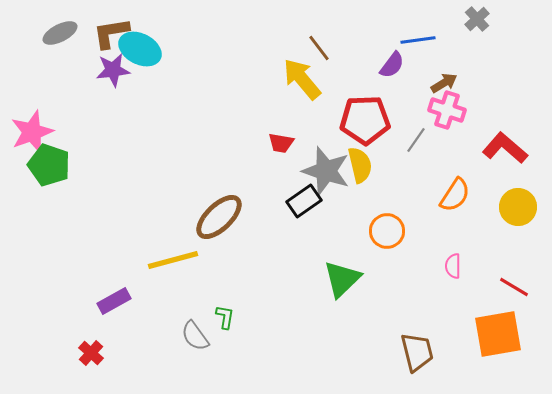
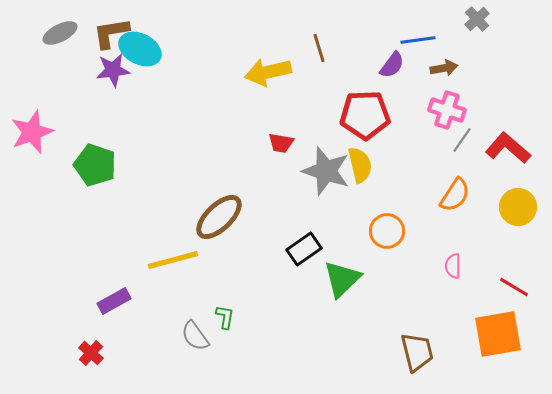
brown line: rotated 20 degrees clockwise
yellow arrow: moved 34 px left, 7 px up; rotated 63 degrees counterclockwise
brown arrow: moved 15 px up; rotated 20 degrees clockwise
red pentagon: moved 5 px up
gray line: moved 46 px right
red L-shape: moved 3 px right
green pentagon: moved 46 px right
black rectangle: moved 48 px down
